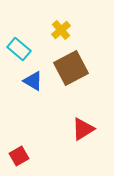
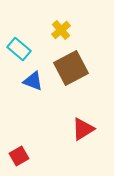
blue triangle: rotated 10 degrees counterclockwise
